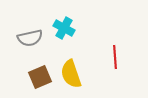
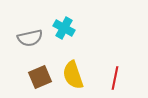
red line: moved 21 px down; rotated 15 degrees clockwise
yellow semicircle: moved 2 px right, 1 px down
